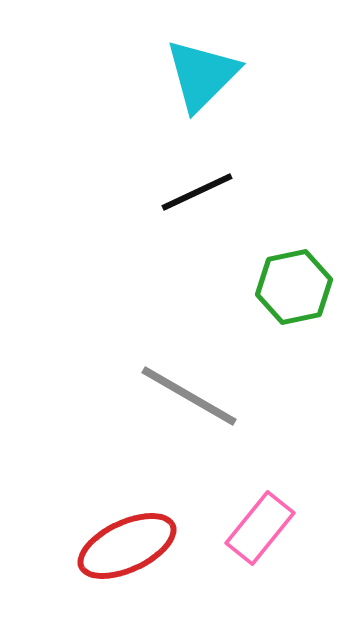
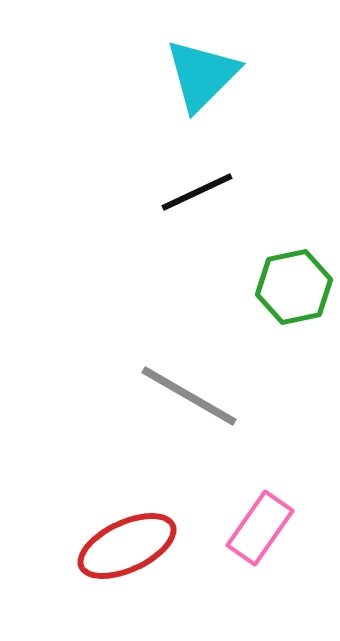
pink rectangle: rotated 4 degrees counterclockwise
